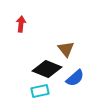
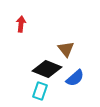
cyan rectangle: rotated 60 degrees counterclockwise
